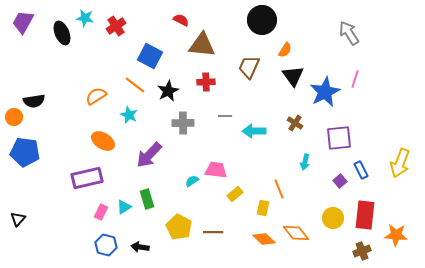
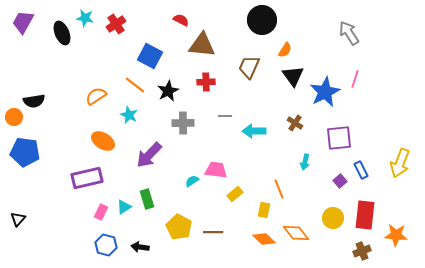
red cross at (116, 26): moved 2 px up
yellow rectangle at (263, 208): moved 1 px right, 2 px down
